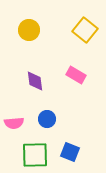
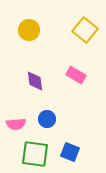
pink semicircle: moved 2 px right, 1 px down
green square: moved 1 px up; rotated 8 degrees clockwise
